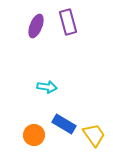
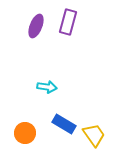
purple rectangle: rotated 30 degrees clockwise
orange circle: moved 9 px left, 2 px up
